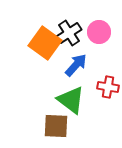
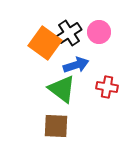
blue arrow: rotated 30 degrees clockwise
red cross: moved 1 px left
green triangle: moved 9 px left, 11 px up
